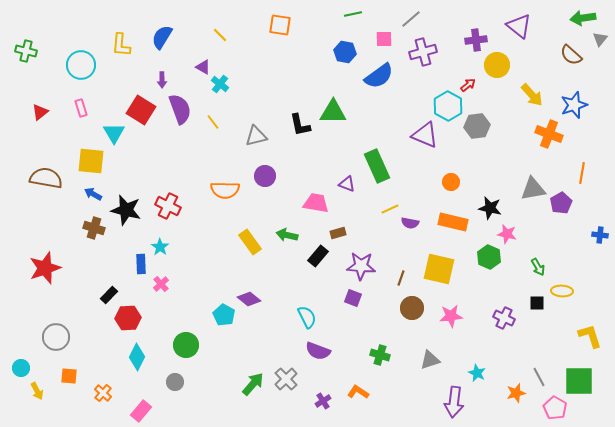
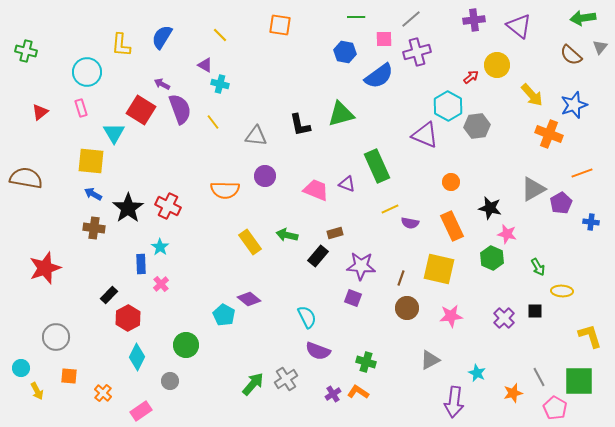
green line at (353, 14): moved 3 px right, 3 px down; rotated 12 degrees clockwise
gray triangle at (600, 39): moved 8 px down
purple cross at (476, 40): moved 2 px left, 20 px up
purple cross at (423, 52): moved 6 px left
cyan circle at (81, 65): moved 6 px right, 7 px down
purple triangle at (203, 67): moved 2 px right, 2 px up
purple arrow at (162, 80): moved 4 px down; rotated 119 degrees clockwise
cyan cross at (220, 84): rotated 24 degrees counterclockwise
red arrow at (468, 85): moved 3 px right, 8 px up
green triangle at (333, 112): moved 8 px right, 2 px down; rotated 16 degrees counterclockwise
gray triangle at (256, 136): rotated 20 degrees clockwise
orange line at (582, 173): rotated 60 degrees clockwise
brown semicircle at (46, 178): moved 20 px left
gray triangle at (533, 189): rotated 20 degrees counterclockwise
pink trapezoid at (316, 203): moved 13 px up; rotated 12 degrees clockwise
black star at (126, 210): moved 2 px right, 2 px up; rotated 24 degrees clockwise
orange rectangle at (453, 222): moved 1 px left, 4 px down; rotated 52 degrees clockwise
brown cross at (94, 228): rotated 10 degrees counterclockwise
brown rectangle at (338, 233): moved 3 px left
blue cross at (600, 235): moved 9 px left, 13 px up
green hexagon at (489, 257): moved 3 px right, 1 px down
black square at (537, 303): moved 2 px left, 8 px down
brown circle at (412, 308): moved 5 px left
red hexagon at (128, 318): rotated 25 degrees counterclockwise
purple cross at (504, 318): rotated 20 degrees clockwise
green cross at (380, 355): moved 14 px left, 7 px down
gray triangle at (430, 360): rotated 10 degrees counterclockwise
gray cross at (286, 379): rotated 10 degrees clockwise
gray circle at (175, 382): moved 5 px left, 1 px up
orange star at (516, 393): moved 3 px left
purple cross at (323, 401): moved 10 px right, 7 px up
pink rectangle at (141, 411): rotated 15 degrees clockwise
